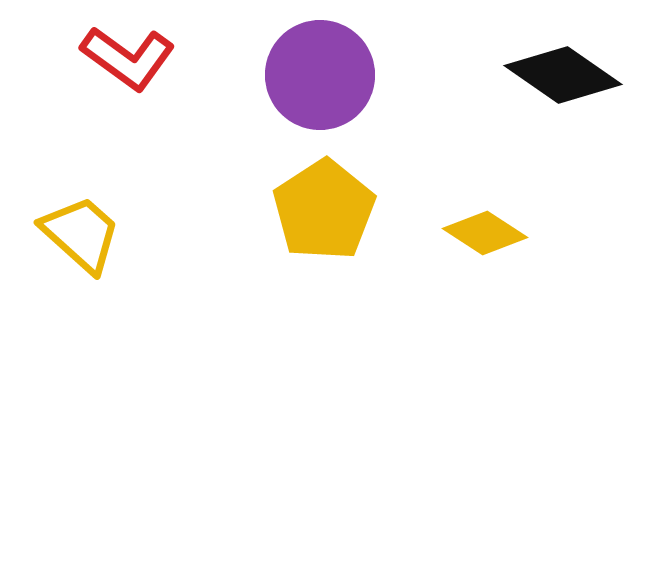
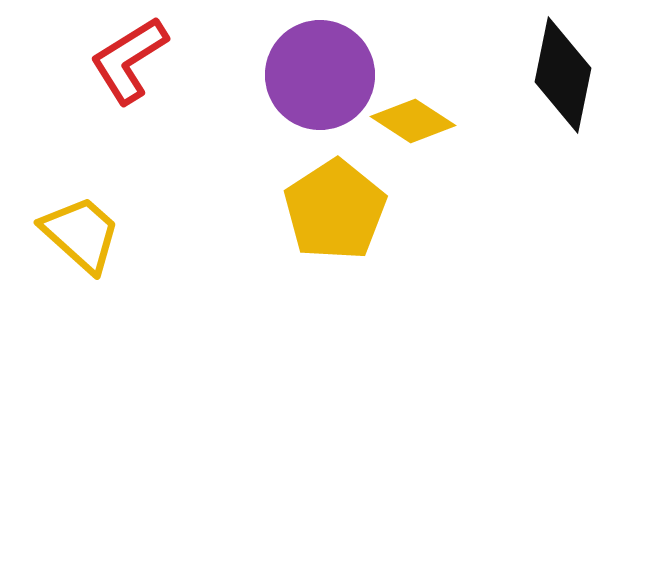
red L-shape: moved 1 px right, 2 px down; rotated 112 degrees clockwise
black diamond: rotated 67 degrees clockwise
yellow pentagon: moved 11 px right
yellow diamond: moved 72 px left, 112 px up
